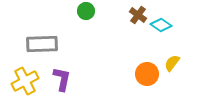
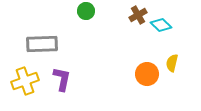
brown cross: rotated 24 degrees clockwise
cyan diamond: rotated 10 degrees clockwise
yellow semicircle: rotated 24 degrees counterclockwise
yellow cross: rotated 8 degrees clockwise
